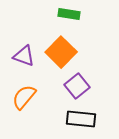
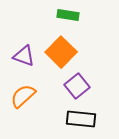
green rectangle: moved 1 px left, 1 px down
orange semicircle: moved 1 px left, 1 px up; rotated 8 degrees clockwise
